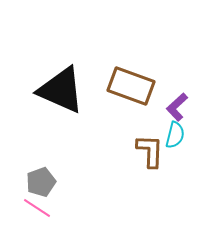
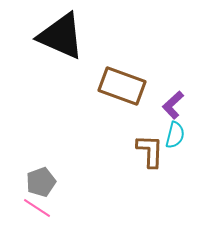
brown rectangle: moved 9 px left
black triangle: moved 54 px up
purple L-shape: moved 4 px left, 2 px up
